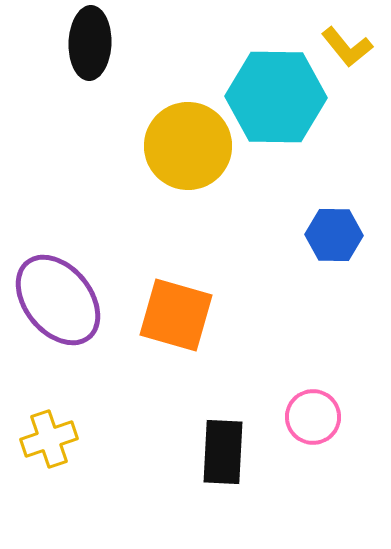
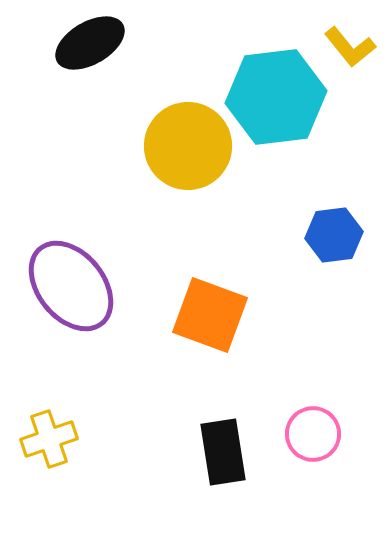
black ellipse: rotated 58 degrees clockwise
yellow L-shape: moved 3 px right
cyan hexagon: rotated 8 degrees counterclockwise
blue hexagon: rotated 8 degrees counterclockwise
purple ellipse: moved 13 px right, 14 px up
orange square: moved 34 px right; rotated 4 degrees clockwise
pink circle: moved 17 px down
black rectangle: rotated 12 degrees counterclockwise
